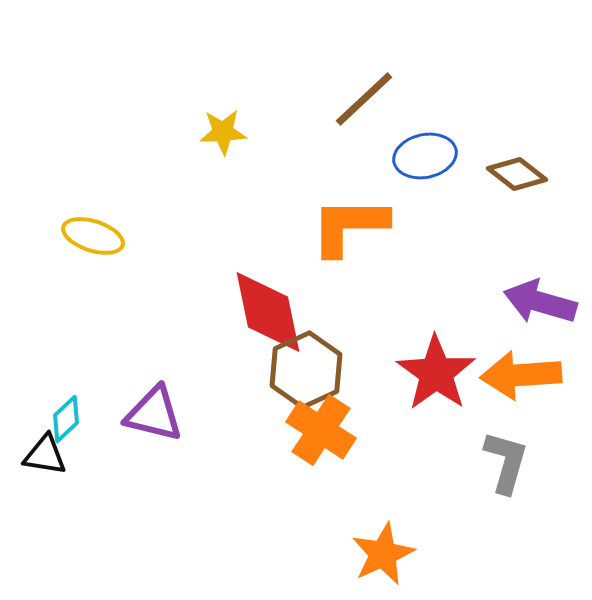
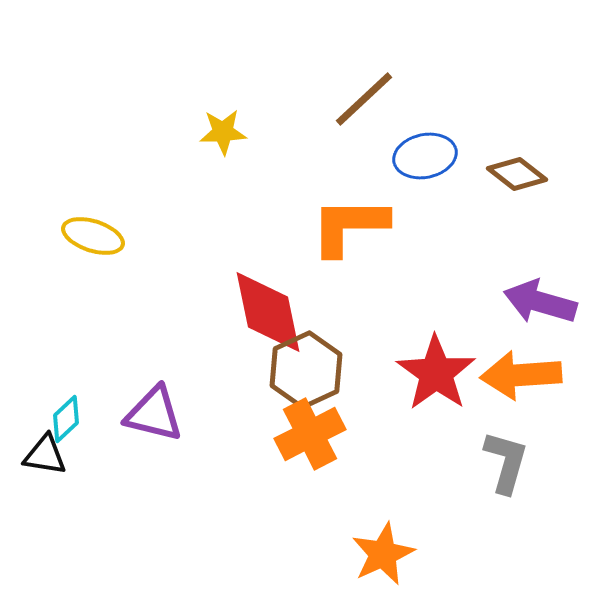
orange cross: moved 11 px left, 4 px down; rotated 30 degrees clockwise
